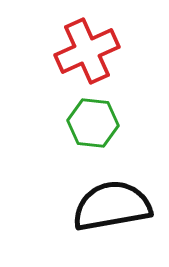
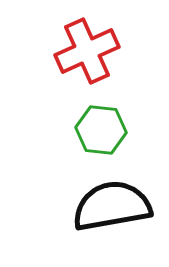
green hexagon: moved 8 px right, 7 px down
